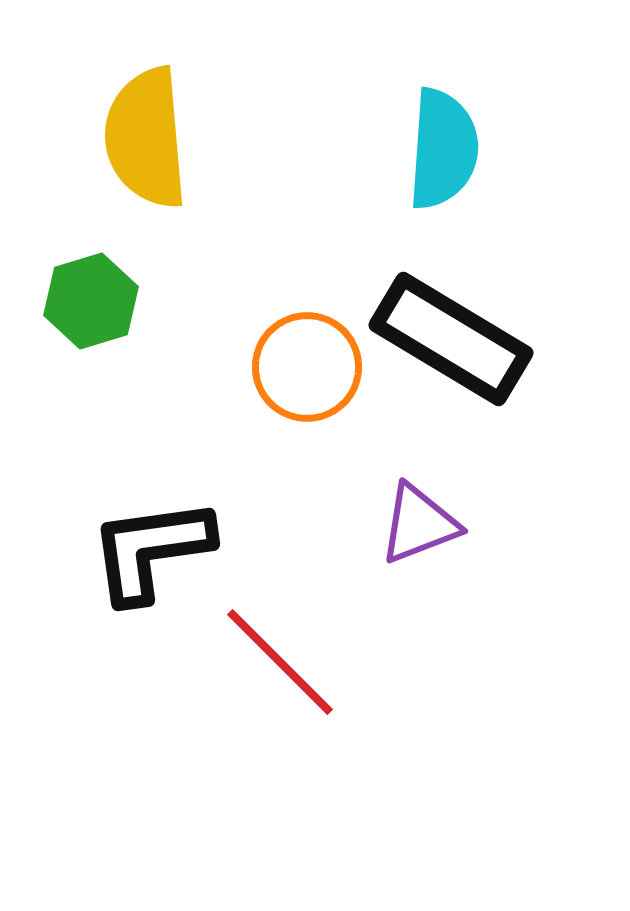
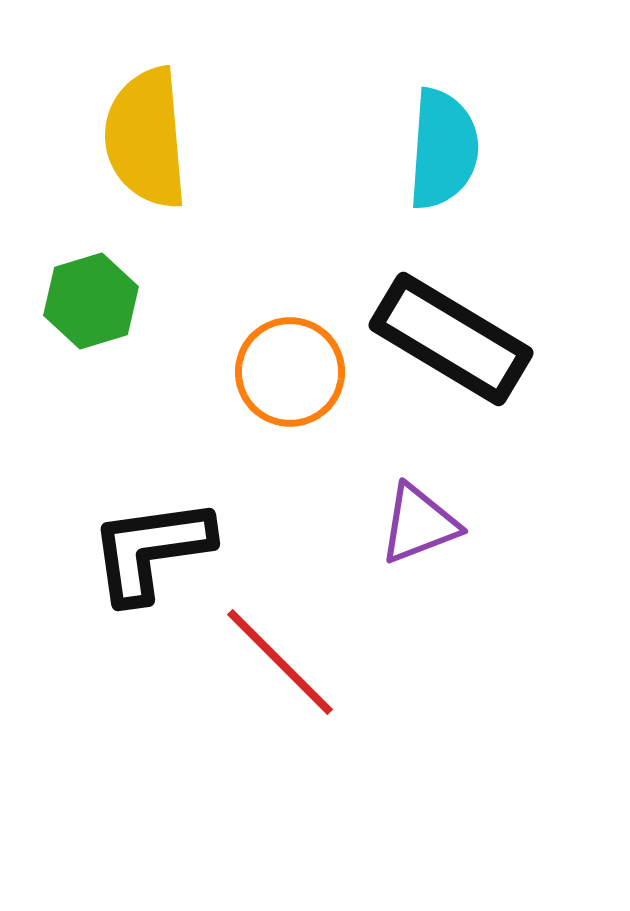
orange circle: moved 17 px left, 5 px down
